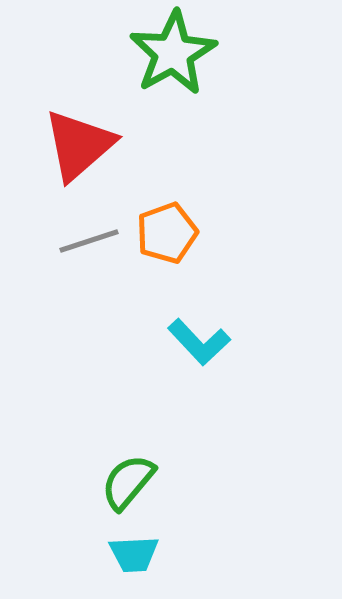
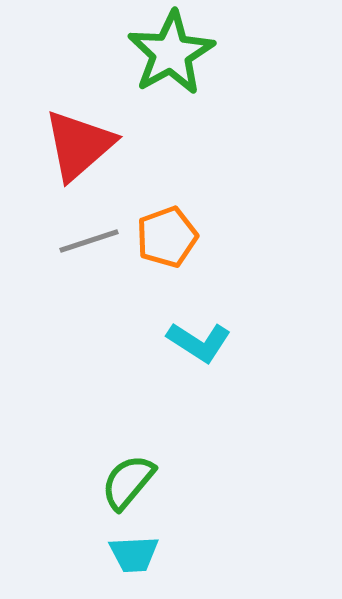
green star: moved 2 px left
orange pentagon: moved 4 px down
cyan L-shape: rotated 14 degrees counterclockwise
